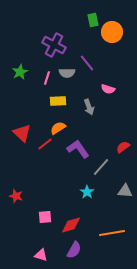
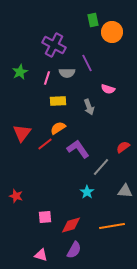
purple line: rotated 12 degrees clockwise
red triangle: rotated 24 degrees clockwise
orange line: moved 7 px up
